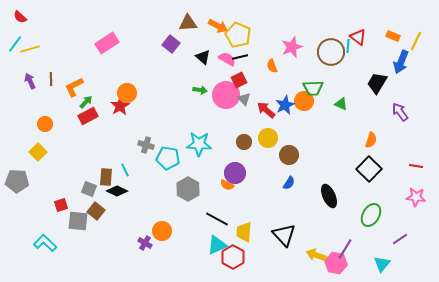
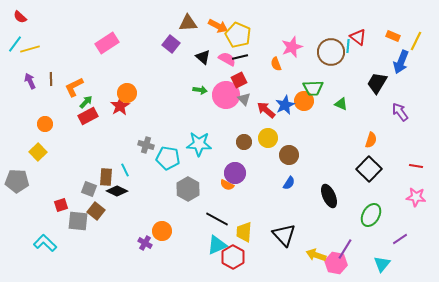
orange semicircle at (272, 66): moved 4 px right, 2 px up
